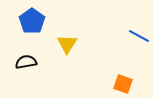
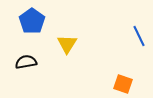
blue line: rotated 35 degrees clockwise
